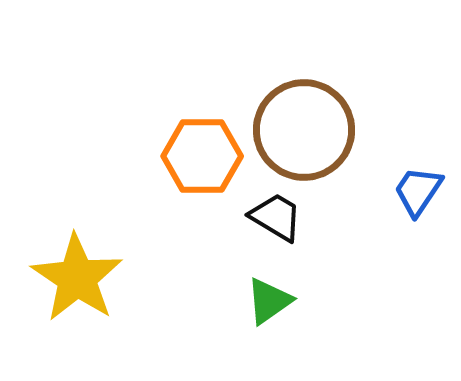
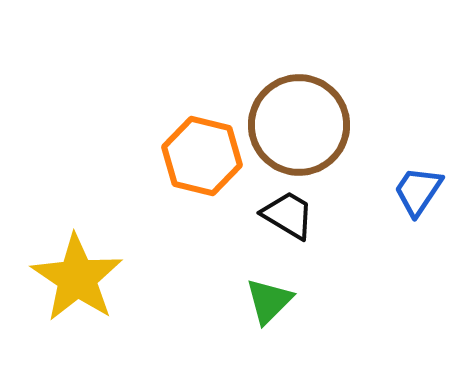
brown circle: moved 5 px left, 5 px up
orange hexagon: rotated 14 degrees clockwise
black trapezoid: moved 12 px right, 2 px up
green triangle: rotated 10 degrees counterclockwise
